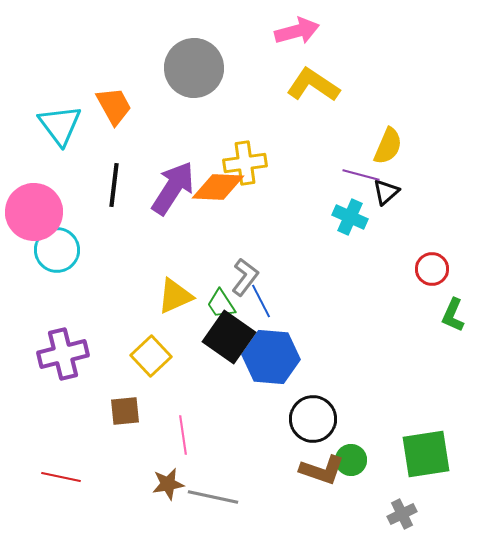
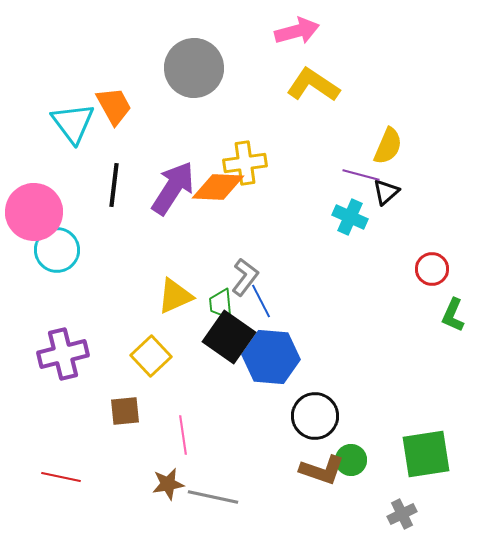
cyan triangle: moved 13 px right, 2 px up
green trapezoid: rotated 28 degrees clockwise
black circle: moved 2 px right, 3 px up
